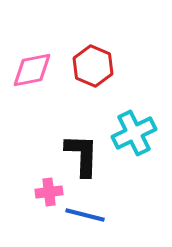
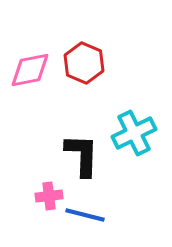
red hexagon: moved 9 px left, 3 px up
pink diamond: moved 2 px left
pink cross: moved 4 px down
